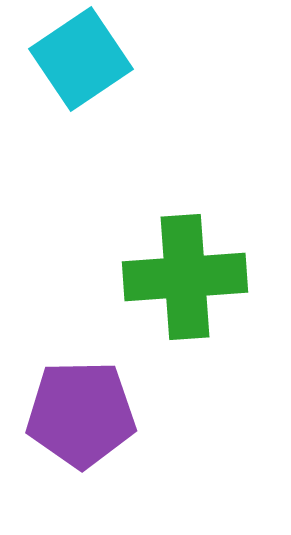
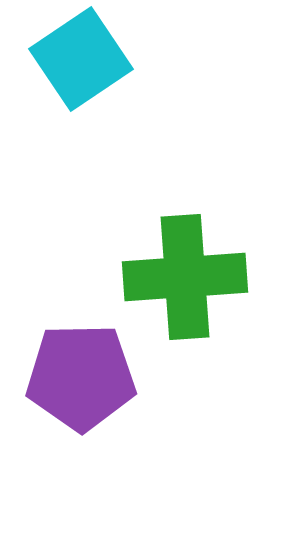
purple pentagon: moved 37 px up
